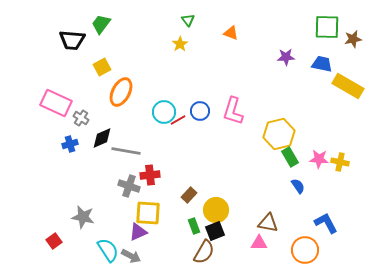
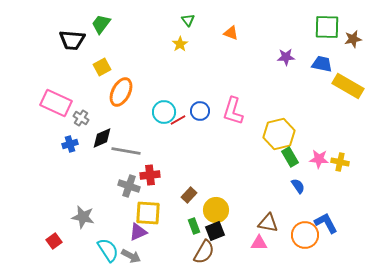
orange circle at (305, 250): moved 15 px up
